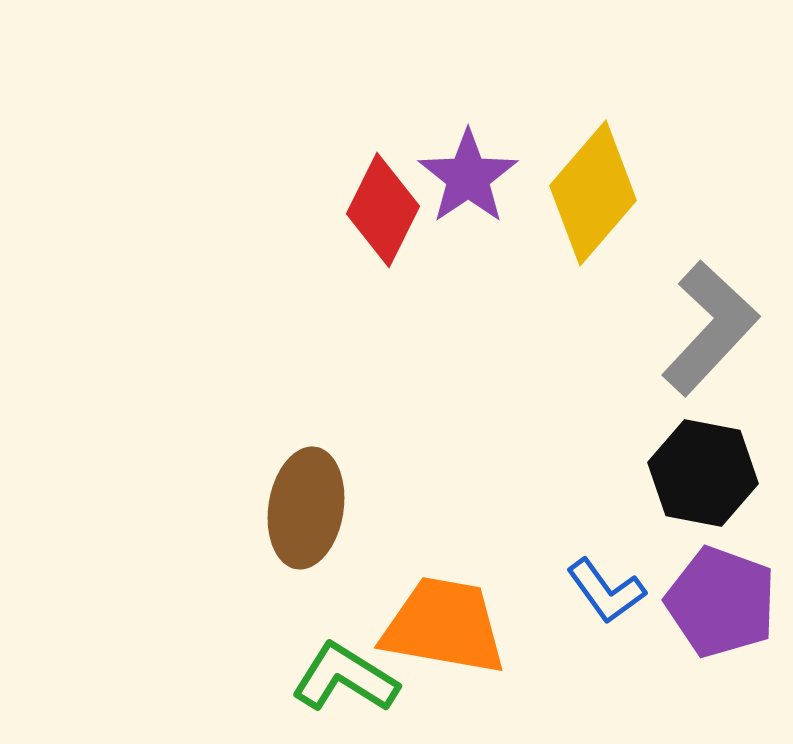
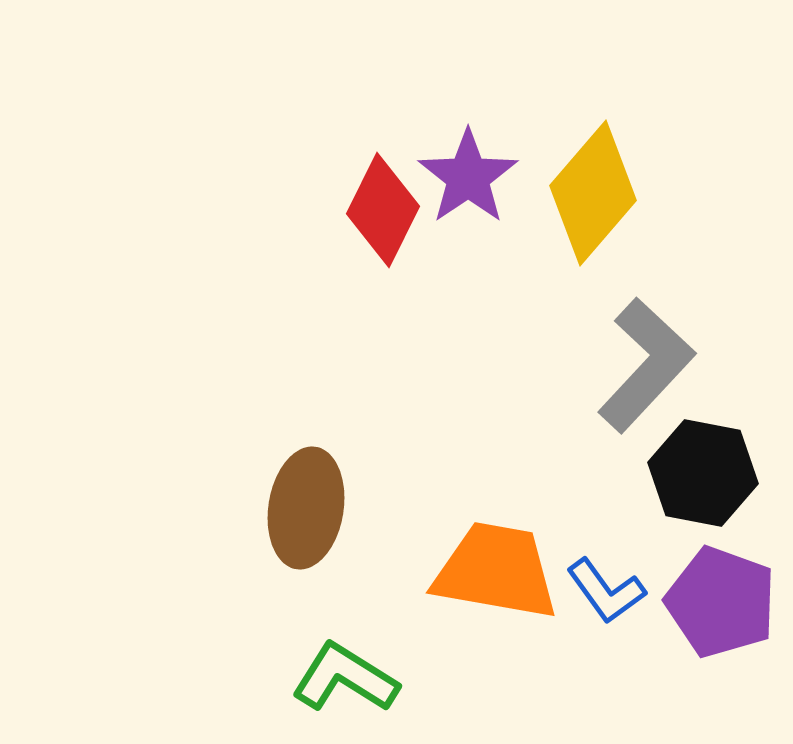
gray L-shape: moved 64 px left, 37 px down
orange trapezoid: moved 52 px right, 55 px up
